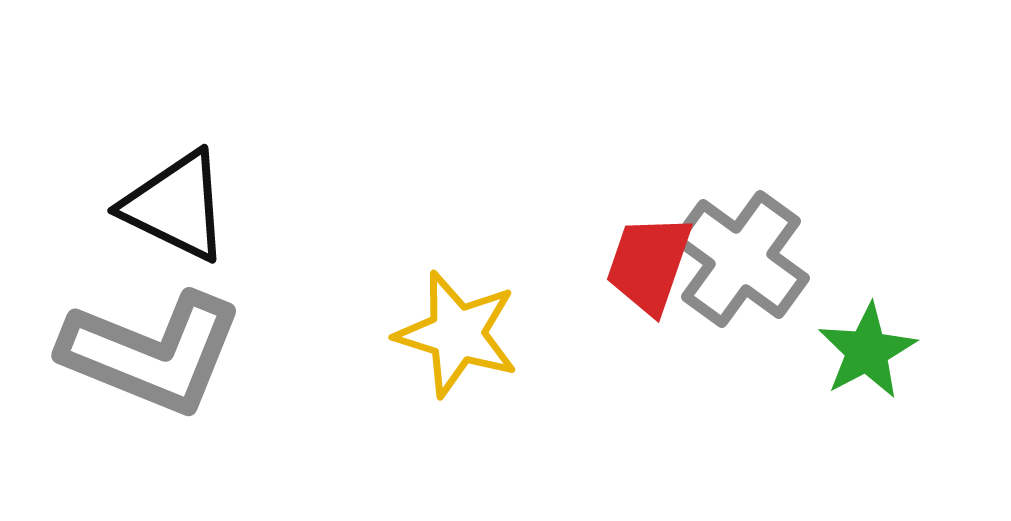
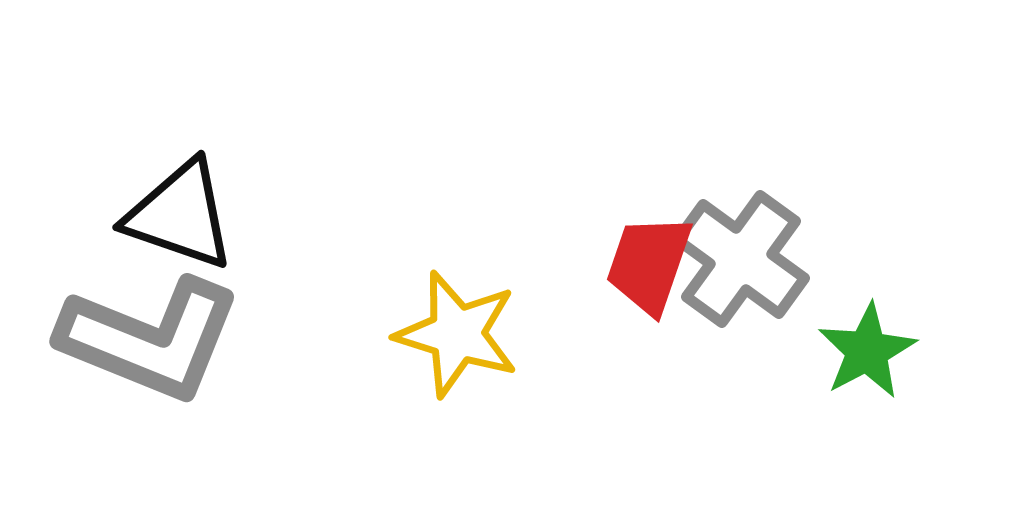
black triangle: moved 4 px right, 9 px down; rotated 7 degrees counterclockwise
gray L-shape: moved 2 px left, 14 px up
